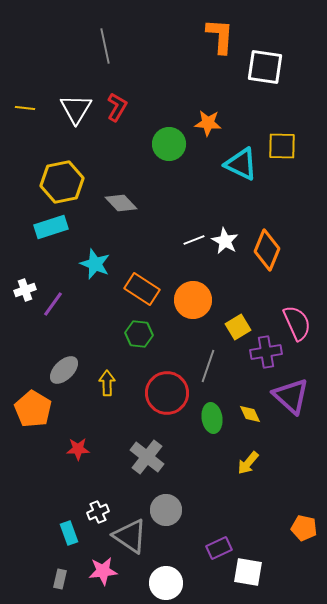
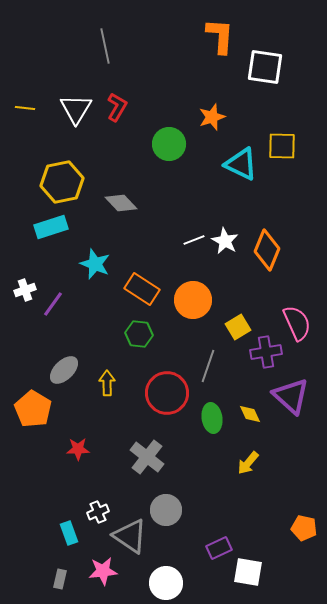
orange star at (208, 123): moved 4 px right, 6 px up; rotated 24 degrees counterclockwise
